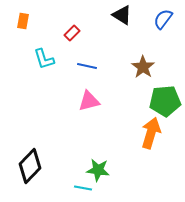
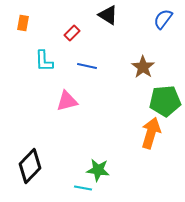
black triangle: moved 14 px left
orange rectangle: moved 2 px down
cyan L-shape: moved 2 px down; rotated 15 degrees clockwise
pink triangle: moved 22 px left
